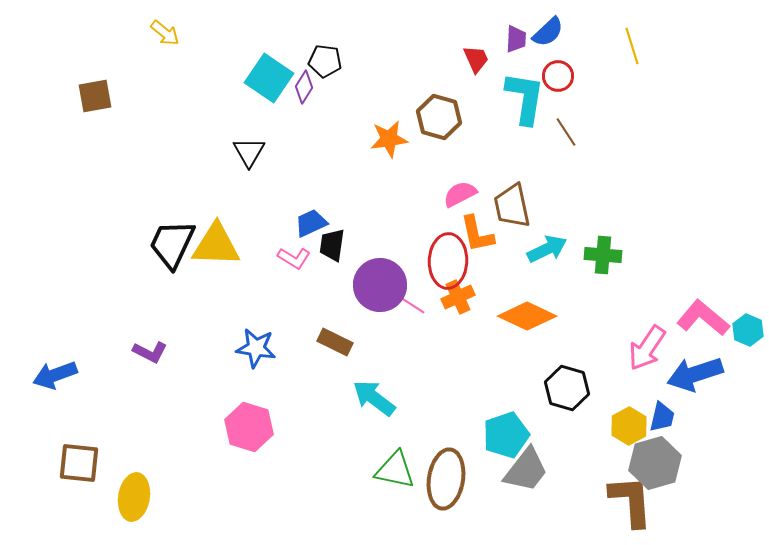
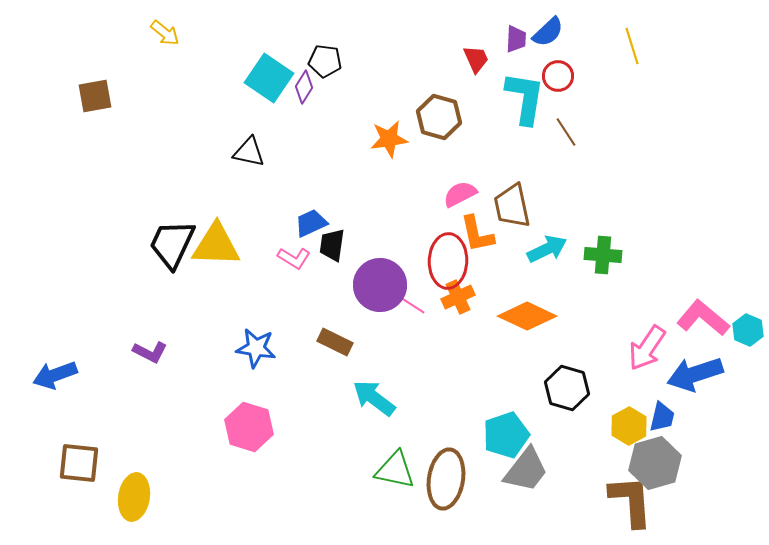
black triangle at (249, 152): rotated 48 degrees counterclockwise
